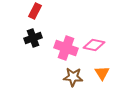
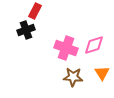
black cross: moved 7 px left, 8 px up
pink diamond: rotated 30 degrees counterclockwise
